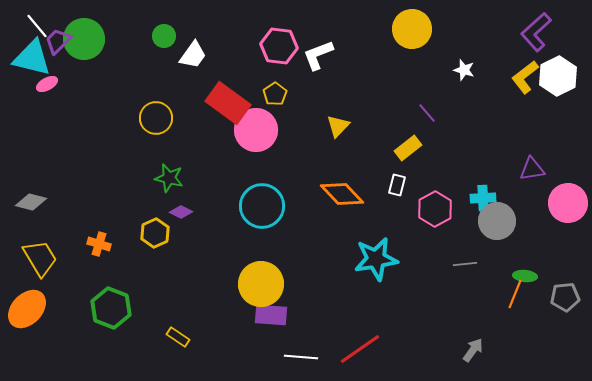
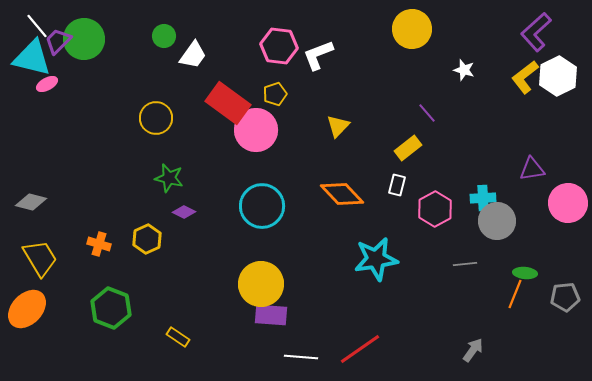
yellow pentagon at (275, 94): rotated 15 degrees clockwise
purple diamond at (181, 212): moved 3 px right
yellow hexagon at (155, 233): moved 8 px left, 6 px down
green ellipse at (525, 276): moved 3 px up
